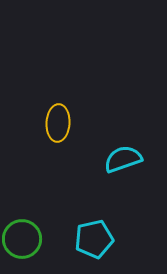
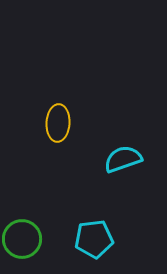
cyan pentagon: rotated 6 degrees clockwise
